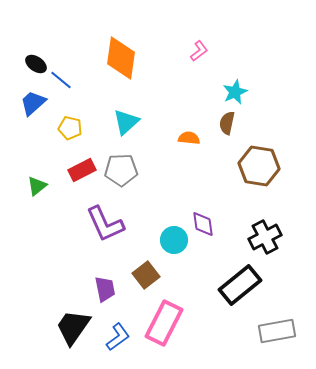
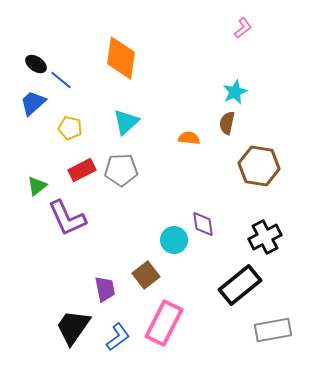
pink L-shape: moved 44 px right, 23 px up
purple L-shape: moved 38 px left, 6 px up
gray rectangle: moved 4 px left, 1 px up
